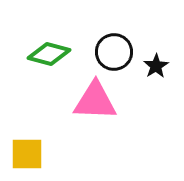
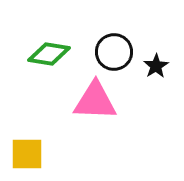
green diamond: rotated 6 degrees counterclockwise
